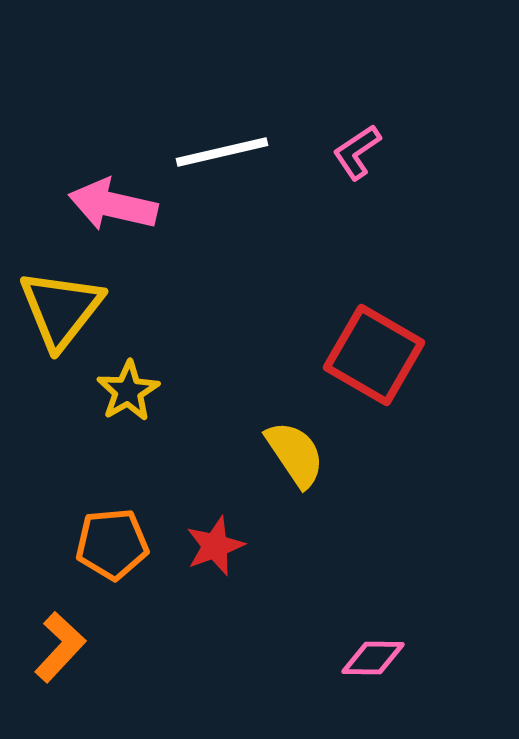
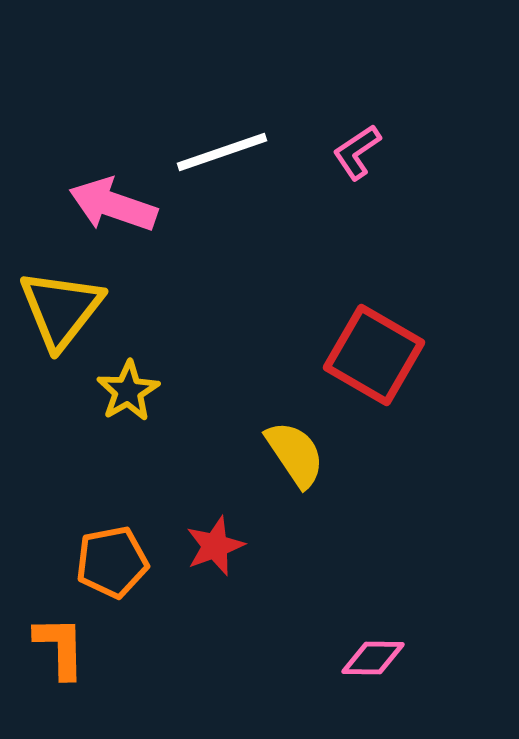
white line: rotated 6 degrees counterclockwise
pink arrow: rotated 6 degrees clockwise
orange pentagon: moved 18 px down; rotated 6 degrees counterclockwise
orange L-shape: rotated 44 degrees counterclockwise
